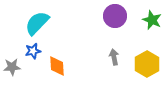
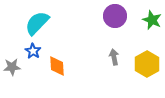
blue star: rotated 28 degrees counterclockwise
